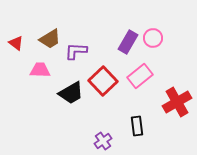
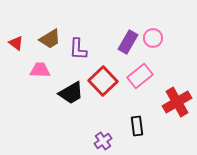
purple L-shape: moved 2 px right, 2 px up; rotated 90 degrees counterclockwise
